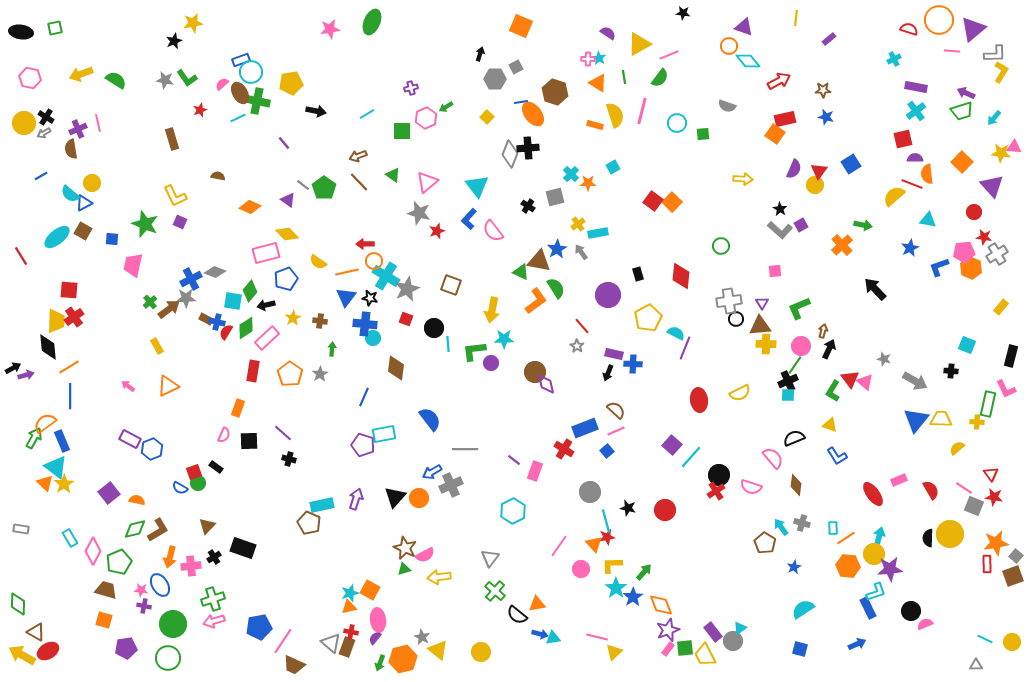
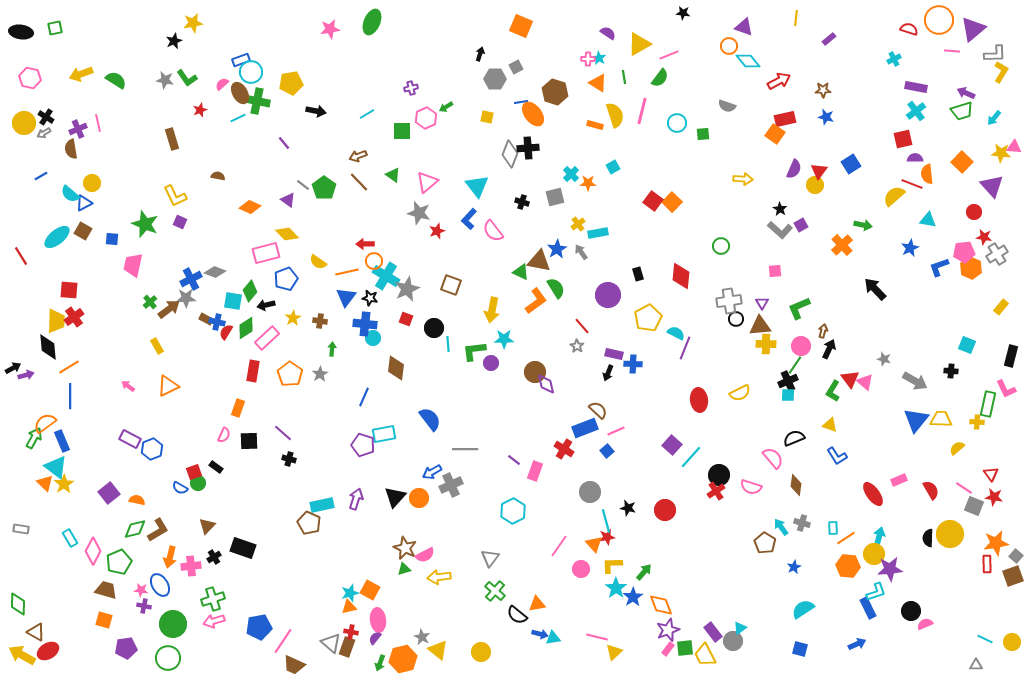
yellow square at (487, 117): rotated 32 degrees counterclockwise
black cross at (528, 206): moved 6 px left, 4 px up; rotated 16 degrees counterclockwise
brown semicircle at (616, 410): moved 18 px left
